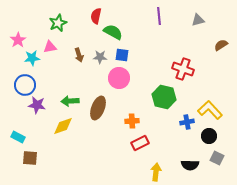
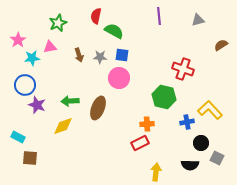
green semicircle: moved 1 px right, 1 px up
purple star: rotated 12 degrees clockwise
orange cross: moved 15 px right, 3 px down
black circle: moved 8 px left, 7 px down
